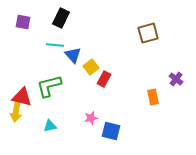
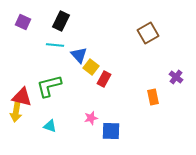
black rectangle: moved 3 px down
purple square: rotated 14 degrees clockwise
brown square: rotated 15 degrees counterclockwise
blue triangle: moved 6 px right
yellow square: rotated 14 degrees counterclockwise
purple cross: moved 2 px up
cyan triangle: rotated 32 degrees clockwise
blue square: rotated 12 degrees counterclockwise
